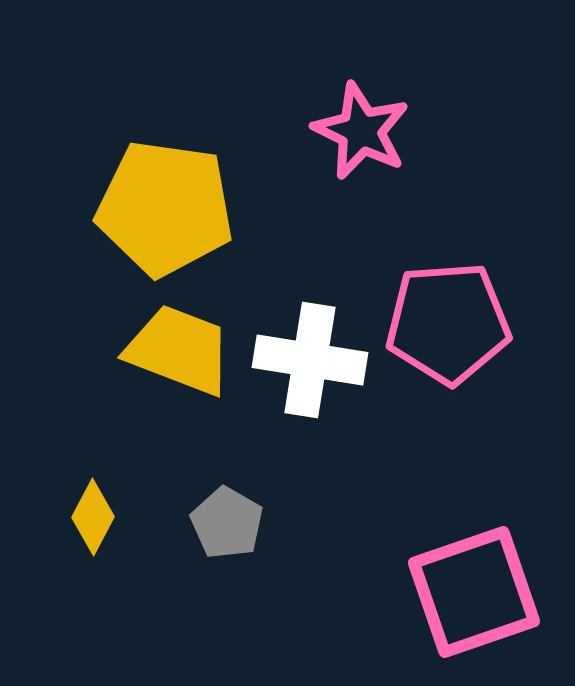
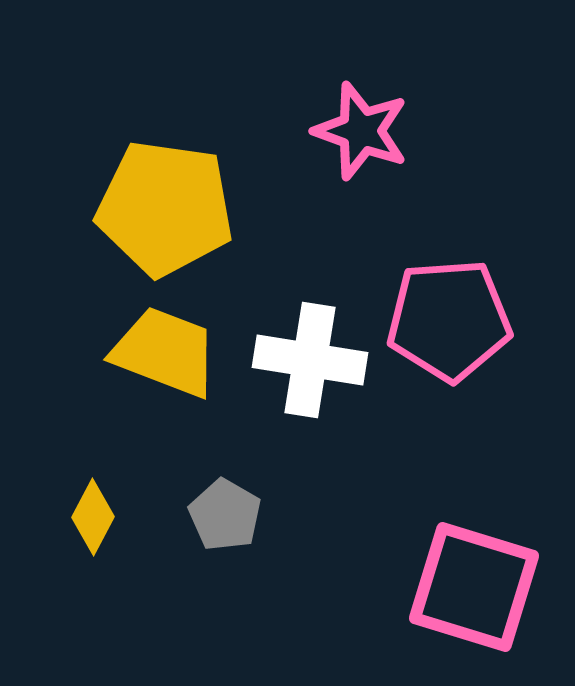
pink star: rotated 6 degrees counterclockwise
pink pentagon: moved 1 px right, 3 px up
yellow trapezoid: moved 14 px left, 2 px down
gray pentagon: moved 2 px left, 8 px up
pink square: moved 5 px up; rotated 36 degrees clockwise
